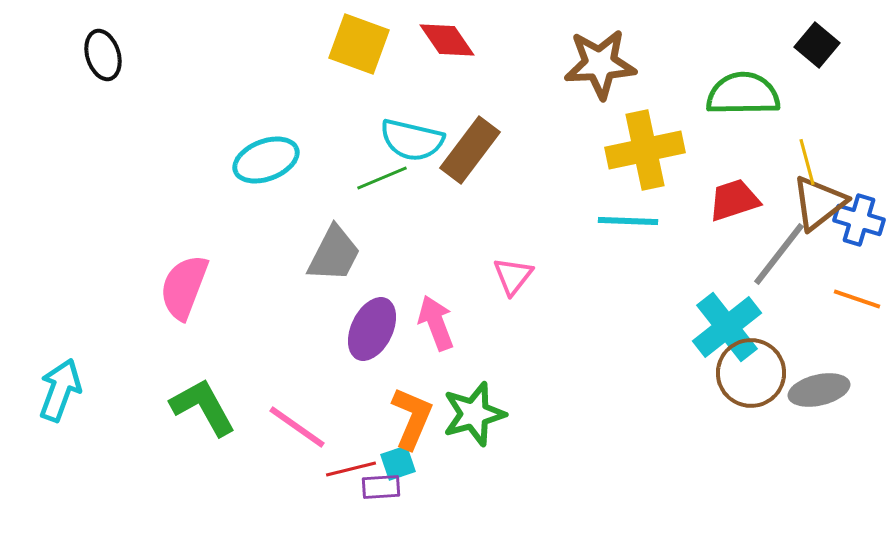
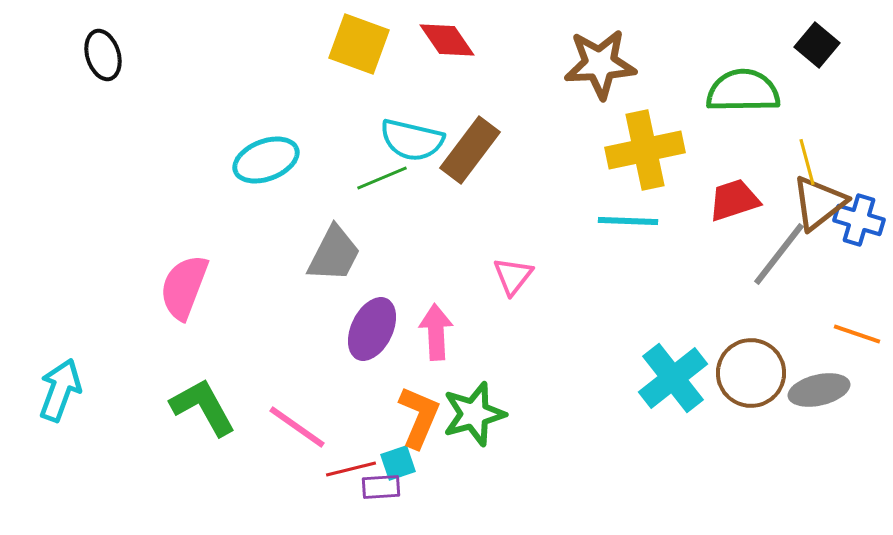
green semicircle: moved 3 px up
orange line: moved 35 px down
pink arrow: moved 9 px down; rotated 18 degrees clockwise
cyan cross: moved 54 px left, 51 px down
orange L-shape: moved 7 px right, 1 px up
